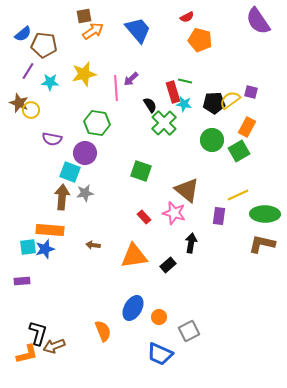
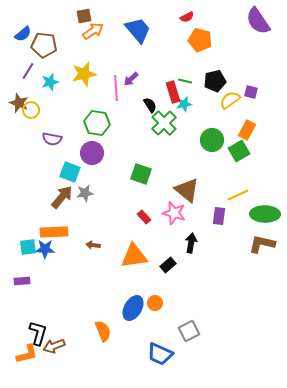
cyan star at (50, 82): rotated 18 degrees counterclockwise
black pentagon at (214, 103): moved 1 px right, 22 px up; rotated 10 degrees counterclockwise
cyan star at (184, 104): rotated 21 degrees counterclockwise
orange rectangle at (247, 127): moved 3 px down
purple circle at (85, 153): moved 7 px right
green square at (141, 171): moved 3 px down
brown arrow at (62, 197): rotated 35 degrees clockwise
orange rectangle at (50, 230): moved 4 px right, 2 px down; rotated 8 degrees counterclockwise
blue star at (45, 249): rotated 18 degrees clockwise
orange circle at (159, 317): moved 4 px left, 14 px up
